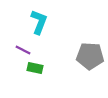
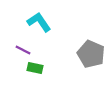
cyan L-shape: rotated 55 degrees counterclockwise
gray pentagon: moved 1 px right, 2 px up; rotated 20 degrees clockwise
